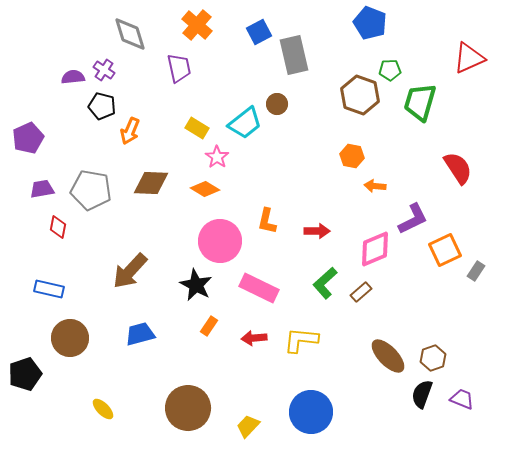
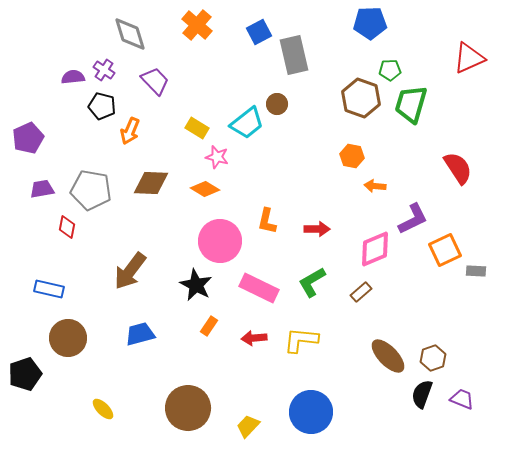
blue pentagon at (370, 23): rotated 24 degrees counterclockwise
purple trapezoid at (179, 68): moved 24 px left, 13 px down; rotated 32 degrees counterclockwise
brown hexagon at (360, 95): moved 1 px right, 3 px down
green trapezoid at (420, 102): moved 9 px left, 2 px down
cyan trapezoid at (245, 123): moved 2 px right
pink star at (217, 157): rotated 20 degrees counterclockwise
red diamond at (58, 227): moved 9 px right
red arrow at (317, 231): moved 2 px up
brown arrow at (130, 271): rotated 6 degrees counterclockwise
gray rectangle at (476, 271): rotated 60 degrees clockwise
green L-shape at (325, 283): moved 13 px left, 1 px up; rotated 12 degrees clockwise
brown circle at (70, 338): moved 2 px left
